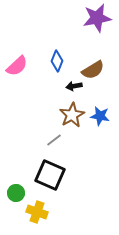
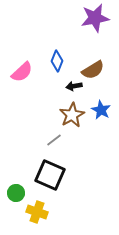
purple star: moved 2 px left
pink semicircle: moved 5 px right, 6 px down
blue star: moved 1 px right, 6 px up; rotated 18 degrees clockwise
